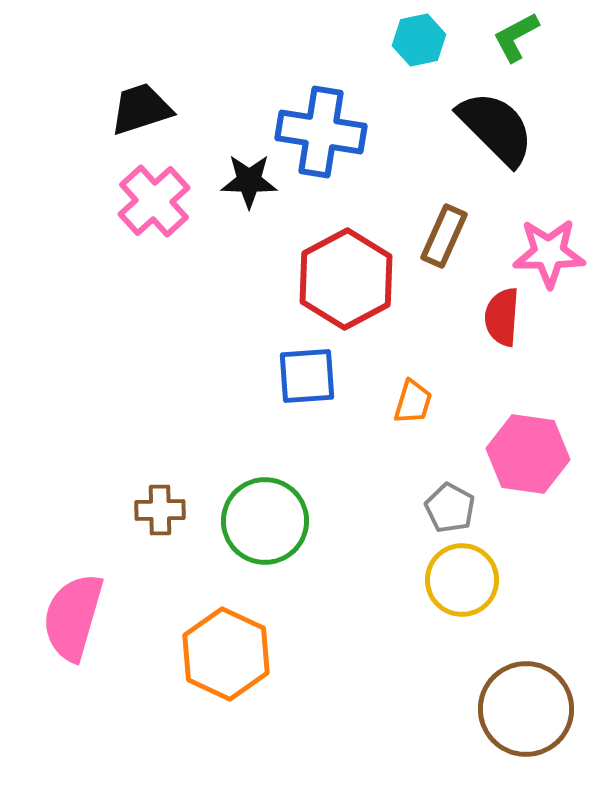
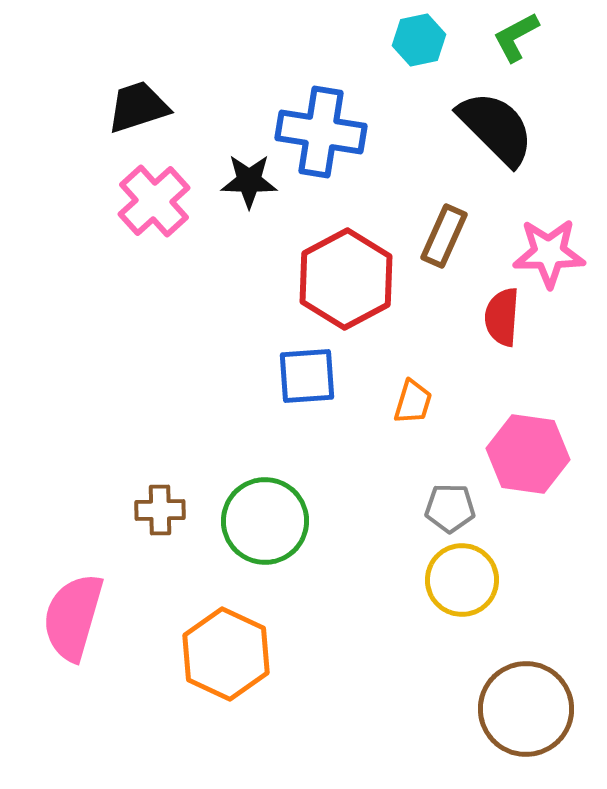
black trapezoid: moved 3 px left, 2 px up
gray pentagon: rotated 27 degrees counterclockwise
